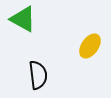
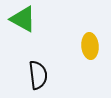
yellow ellipse: rotated 40 degrees counterclockwise
